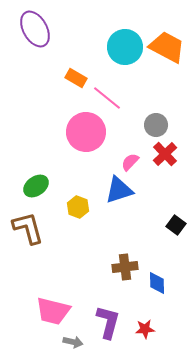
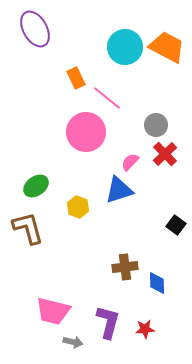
orange rectangle: rotated 35 degrees clockwise
